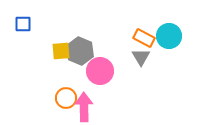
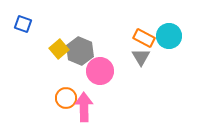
blue square: rotated 18 degrees clockwise
yellow square: moved 2 px left, 2 px up; rotated 36 degrees counterclockwise
